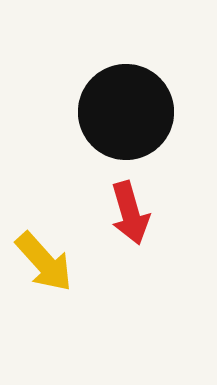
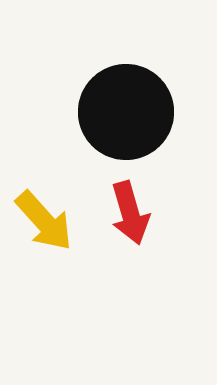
yellow arrow: moved 41 px up
